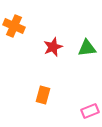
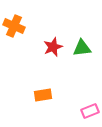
green triangle: moved 5 px left
orange rectangle: rotated 66 degrees clockwise
